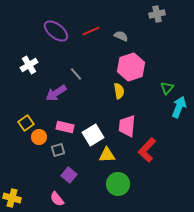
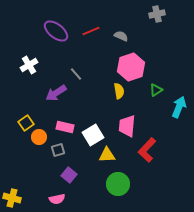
green triangle: moved 11 px left, 2 px down; rotated 16 degrees clockwise
pink semicircle: rotated 63 degrees counterclockwise
